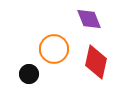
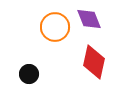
orange circle: moved 1 px right, 22 px up
red diamond: moved 2 px left
